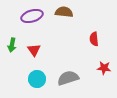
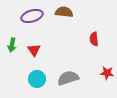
red star: moved 3 px right, 5 px down
